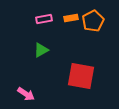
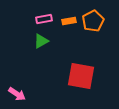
orange rectangle: moved 2 px left, 3 px down
green triangle: moved 9 px up
pink arrow: moved 9 px left
